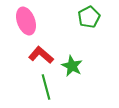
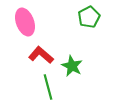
pink ellipse: moved 1 px left, 1 px down
green line: moved 2 px right
